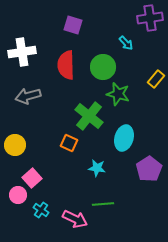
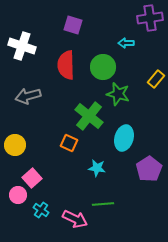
cyan arrow: rotated 133 degrees clockwise
white cross: moved 6 px up; rotated 28 degrees clockwise
